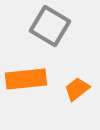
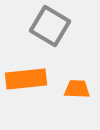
orange trapezoid: rotated 40 degrees clockwise
